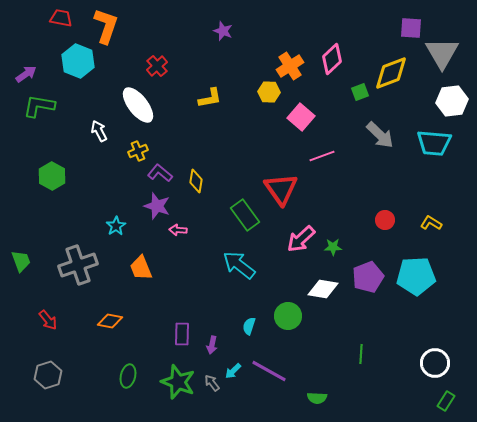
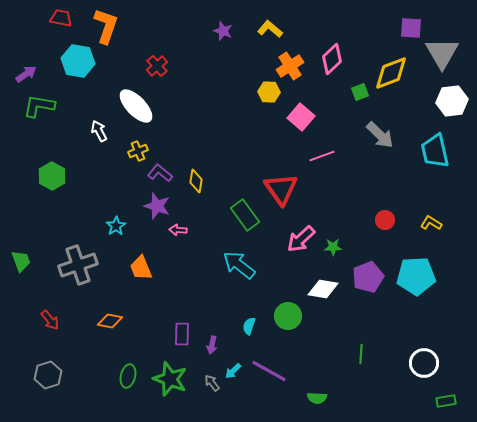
cyan hexagon at (78, 61): rotated 12 degrees counterclockwise
yellow L-shape at (210, 98): moved 60 px right, 69 px up; rotated 130 degrees counterclockwise
white ellipse at (138, 105): moved 2 px left, 1 px down; rotated 6 degrees counterclockwise
cyan trapezoid at (434, 143): moved 1 px right, 8 px down; rotated 72 degrees clockwise
red arrow at (48, 320): moved 2 px right
white circle at (435, 363): moved 11 px left
green star at (178, 382): moved 8 px left, 3 px up
green rectangle at (446, 401): rotated 48 degrees clockwise
